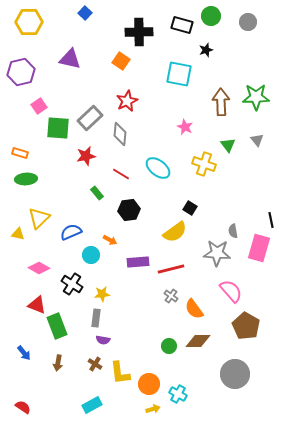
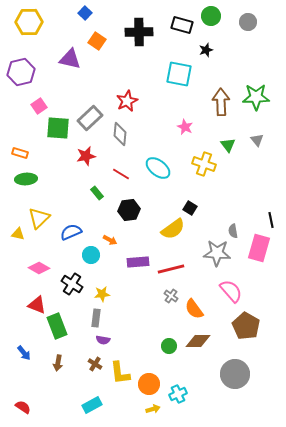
orange square at (121, 61): moved 24 px left, 20 px up
yellow semicircle at (175, 232): moved 2 px left, 3 px up
cyan cross at (178, 394): rotated 36 degrees clockwise
